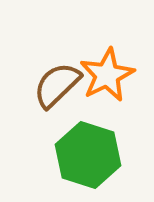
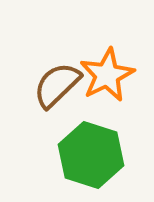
green hexagon: moved 3 px right
